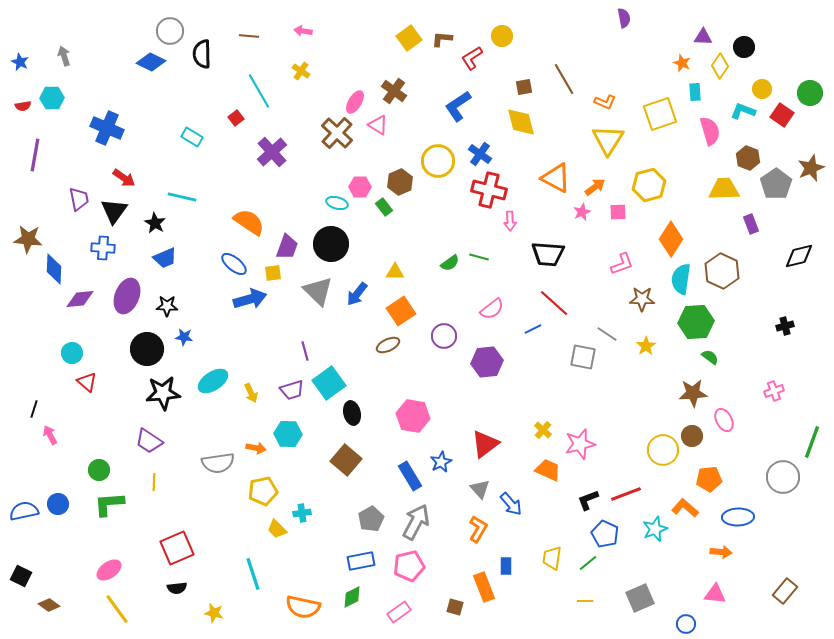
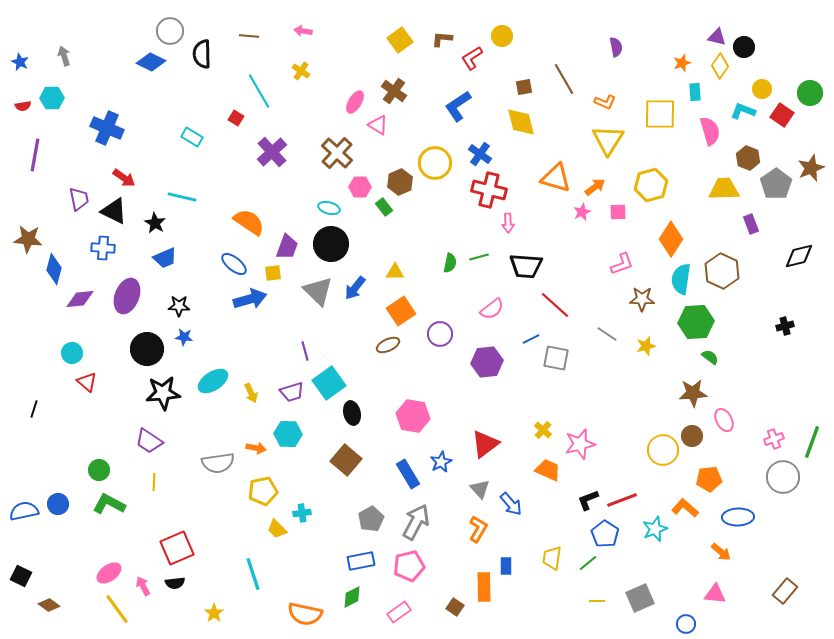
purple semicircle at (624, 18): moved 8 px left, 29 px down
purple triangle at (703, 37): moved 14 px right; rotated 12 degrees clockwise
yellow square at (409, 38): moved 9 px left, 2 px down
orange star at (682, 63): rotated 30 degrees clockwise
yellow square at (660, 114): rotated 20 degrees clockwise
red square at (236, 118): rotated 21 degrees counterclockwise
brown cross at (337, 133): moved 20 px down
yellow circle at (438, 161): moved 3 px left, 2 px down
orange triangle at (556, 178): rotated 12 degrees counterclockwise
yellow hexagon at (649, 185): moved 2 px right
cyan ellipse at (337, 203): moved 8 px left, 5 px down
black triangle at (114, 211): rotated 40 degrees counterclockwise
pink arrow at (510, 221): moved 2 px left, 2 px down
black trapezoid at (548, 254): moved 22 px left, 12 px down
green line at (479, 257): rotated 30 degrees counterclockwise
green semicircle at (450, 263): rotated 42 degrees counterclockwise
blue diamond at (54, 269): rotated 12 degrees clockwise
blue arrow at (357, 294): moved 2 px left, 6 px up
red line at (554, 303): moved 1 px right, 2 px down
black star at (167, 306): moved 12 px right
blue line at (533, 329): moved 2 px left, 10 px down
purple circle at (444, 336): moved 4 px left, 2 px up
yellow star at (646, 346): rotated 18 degrees clockwise
gray square at (583, 357): moved 27 px left, 1 px down
purple trapezoid at (292, 390): moved 2 px down
pink cross at (774, 391): moved 48 px down
pink arrow at (50, 435): moved 93 px right, 151 px down
blue rectangle at (410, 476): moved 2 px left, 2 px up
red line at (626, 494): moved 4 px left, 6 px down
green L-shape at (109, 504): rotated 32 degrees clockwise
blue pentagon at (605, 534): rotated 8 degrees clockwise
orange arrow at (721, 552): rotated 35 degrees clockwise
pink ellipse at (109, 570): moved 3 px down
orange rectangle at (484, 587): rotated 20 degrees clockwise
black semicircle at (177, 588): moved 2 px left, 5 px up
yellow line at (585, 601): moved 12 px right
orange semicircle at (303, 607): moved 2 px right, 7 px down
brown square at (455, 607): rotated 18 degrees clockwise
yellow star at (214, 613): rotated 24 degrees clockwise
